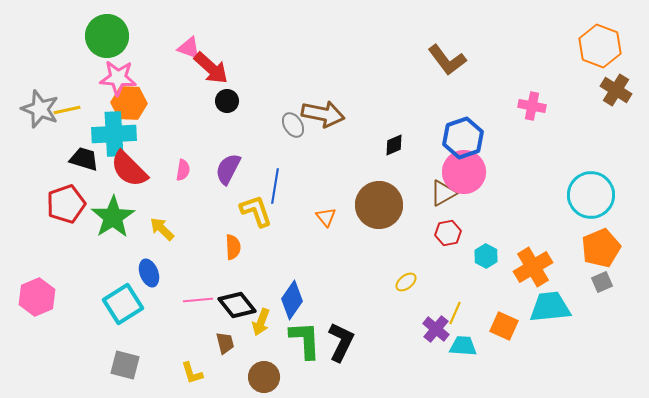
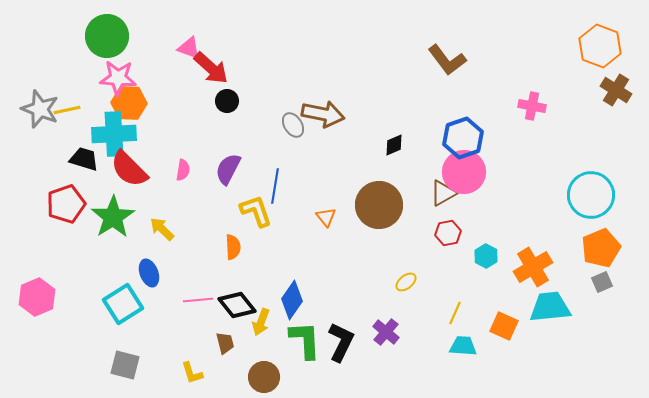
purple cross at (436, 329): moved 50 px left, 3 px down
